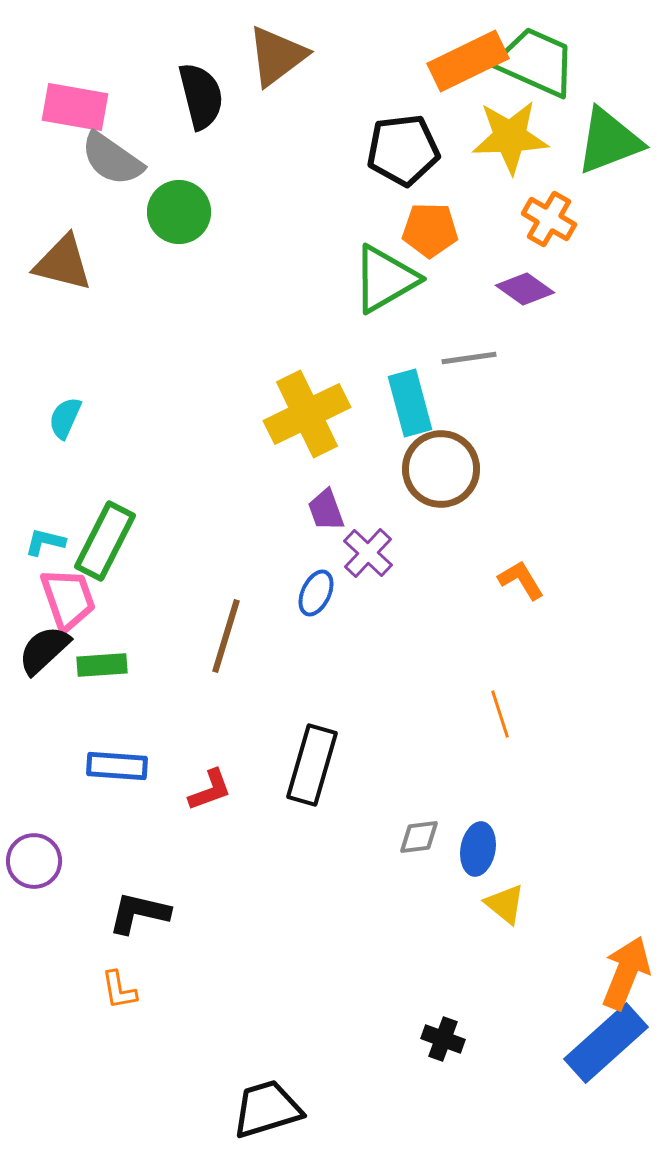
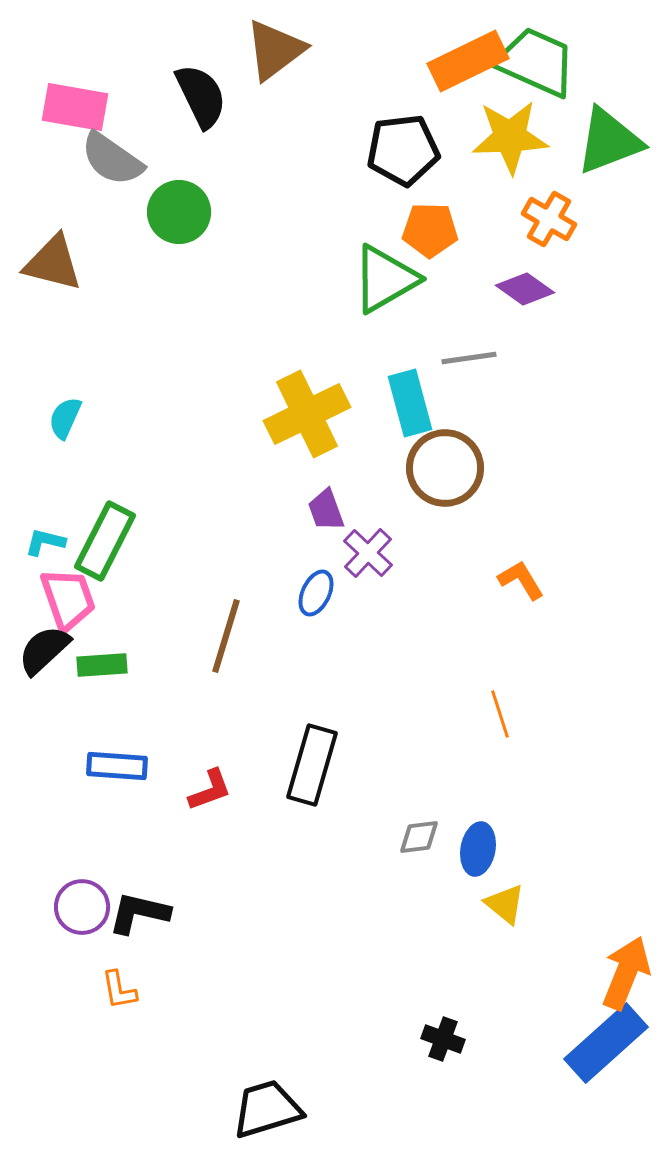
brown triangle at (277, 56): moved 2 px left, 6 px up
black semicircle at (201, 96): rotated 12 degrees counterclockwise
brown triangle at (63, 263): moved 10 px left
brown circle at (441, 469): moved 4 px right, 1 px up
purple circle at (34, 861): moved 48 px right, 46 px down
